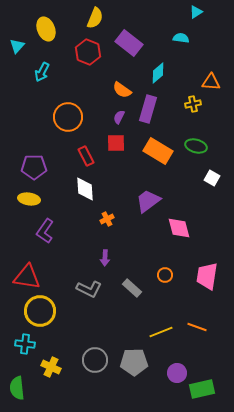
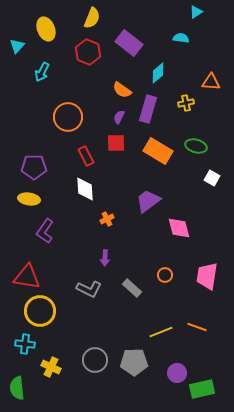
yellow semicircle at (95, 18): moved 3 px left
yellow cross at (193, 104): moved 7 px left, 1 px up
